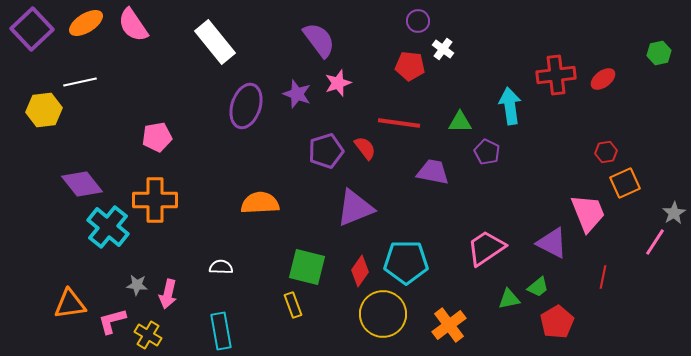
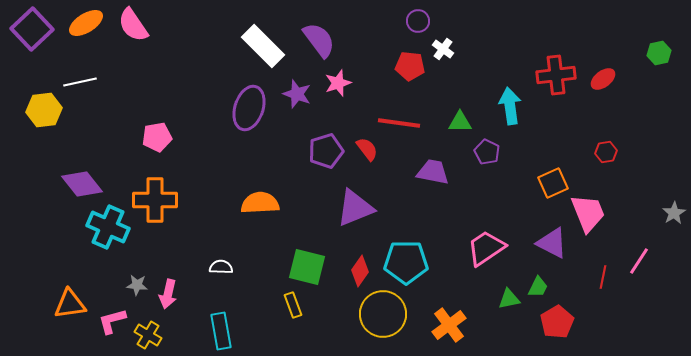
white rectangle at (215, 42): moved 48 px right, 4 px down; rotated 6 degrees counterclockwise
purple ellipse at (246, 106): moved 3 px right, 2 px down
red semicircle at (365, 148): moved 2 px right, 1 px down
orange square at (625, 183): moved 72 px left
cyan cross at (108, 227): rotated 15 degrees counterclockwise
pink line at (655, 242): moved 16 px left, 19 px down
green trapezoid at (538, 287): rotated 25 degrees counterclockwise
